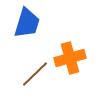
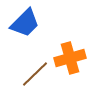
blue trapezoid: moved 2 px left; rotated 28 degrees clockwise
